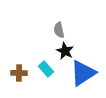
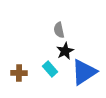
black star: rotated 18 degrees clockwise
cyan rectangle: moved 4 px right
blue triangle: moved 1 px right, 1 px up
